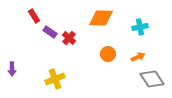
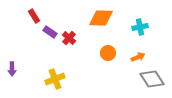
orange circle: moved 1 px up
